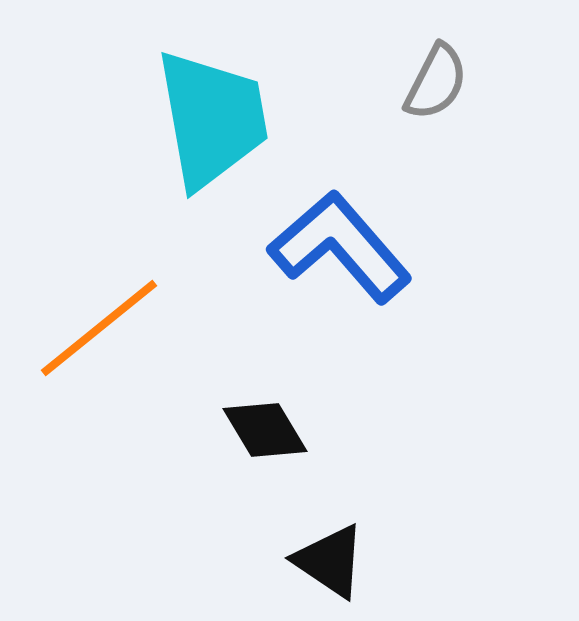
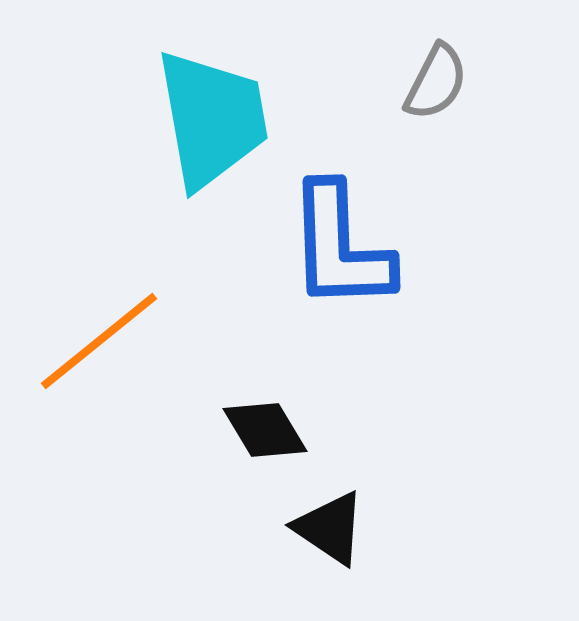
blue L-shape: rotated 141 degrees counterclockwise
orange line: moved 13 px down
black triangle: moved 33 px up
